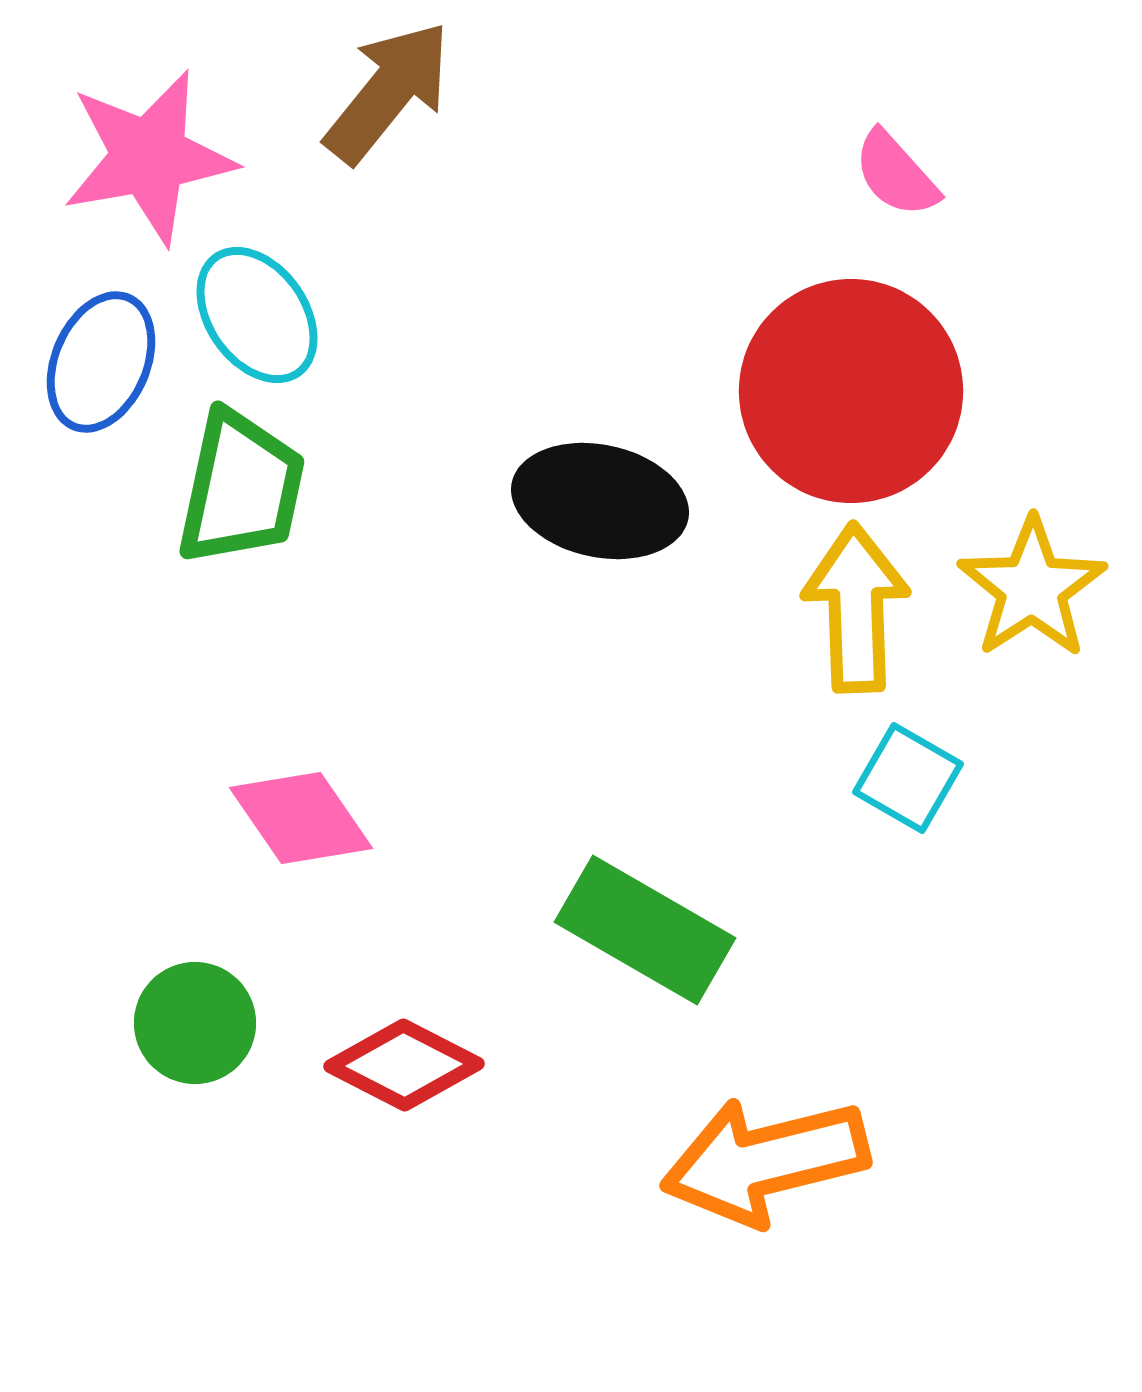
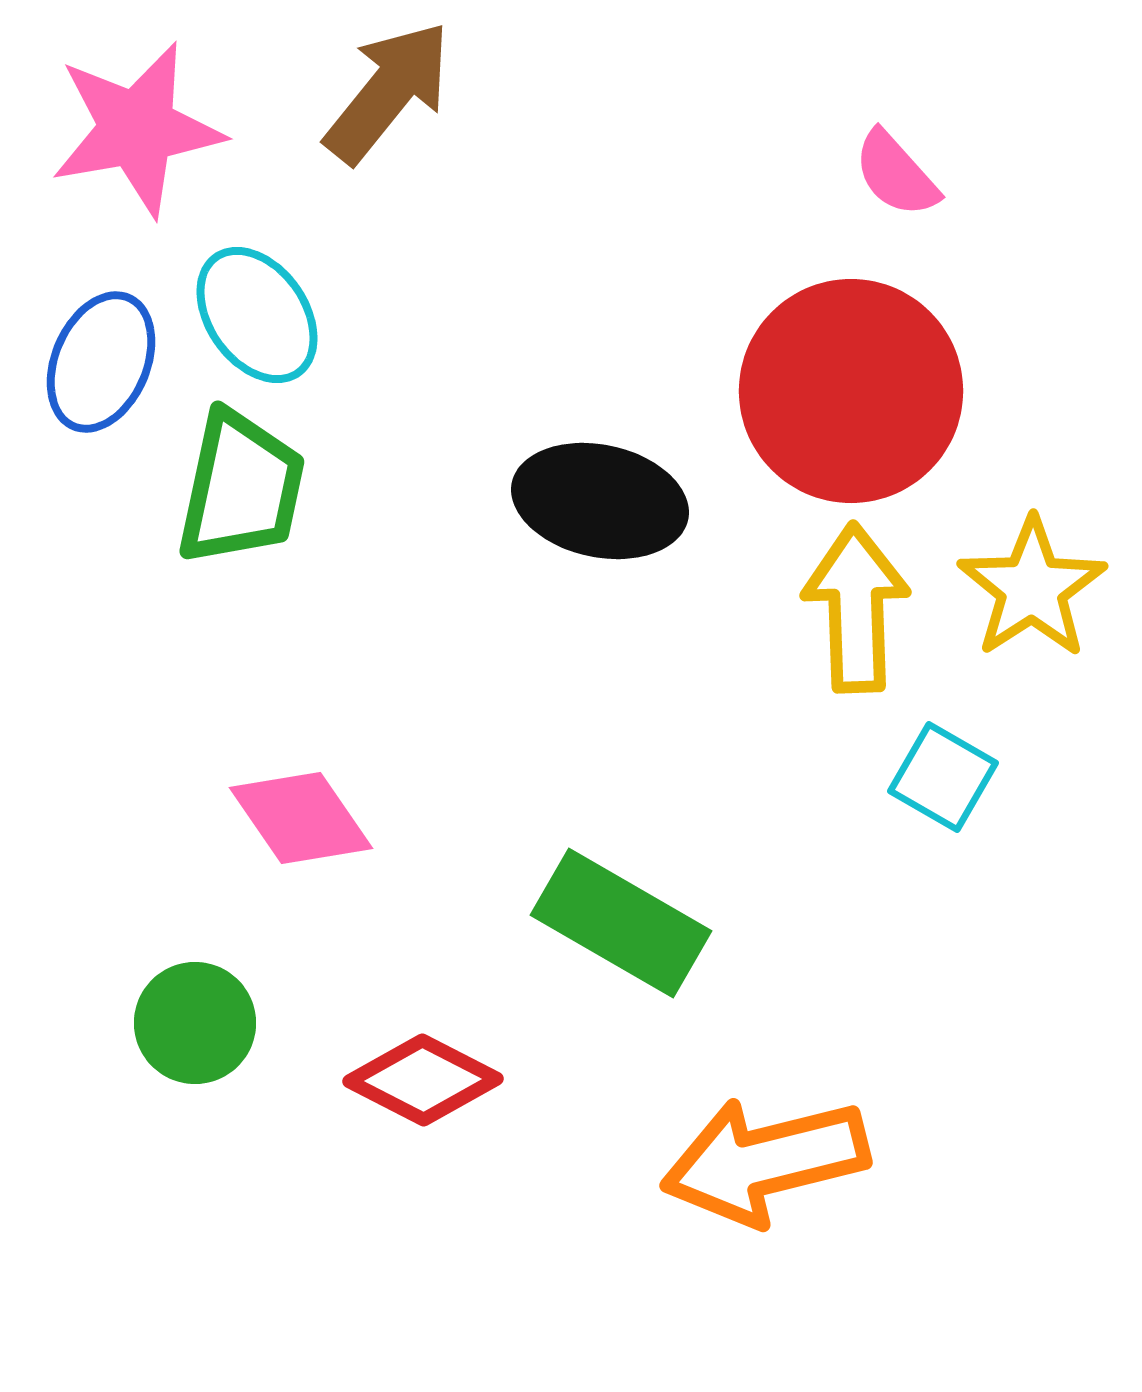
pink star: moved 12 px left, 28 px up
cyan square: moved 35 px right, 1 px up
green rectangle: moved 24 px left, 7 px up
red diamond: moved 19 px right, 15 px down
